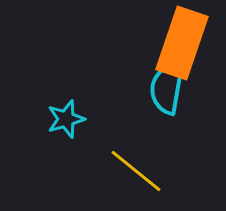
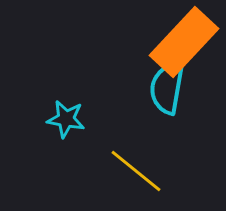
orange rectangle: moved 2 px right, 1 px up; rotated 24 degrees clockwise
cyan star: rotated 27 degrees clockwise
